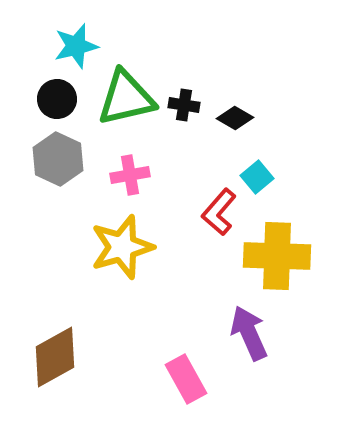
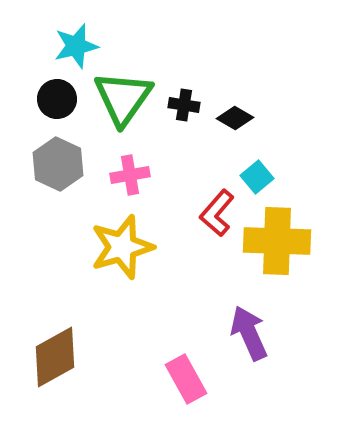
green triangle: moved 3 px left; rotated 42 degrees counterclockwise
gray hexagon: moved 5 px down
red L-shape: moved 2 px left, 1 px down
yellow cross: moved 15 px up
